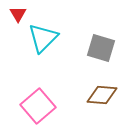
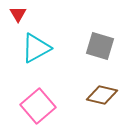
cyan triangle: moved 7 px left, 10 px down; rotated 16 degrees clockwise
gray square: moved 1 px left, 2 px up
brown diamond: rotated 8 degrees clockwise
